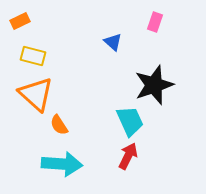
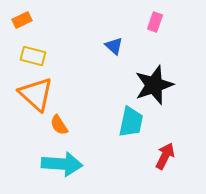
orange rectangle: moved 2 px right, 1 px up
blue triangle: moved 1 px right, 4 px down
cyan trapezoid: moved 1 px right, 1 px down; rotated 36 degrees clockwise
red arrow: moved 37 px right
